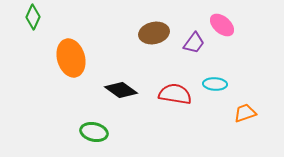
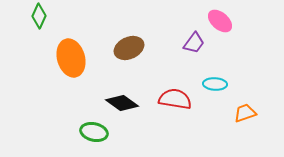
green diamond: moved 6 px right, 1 px up
pink ellipse: moved 2 px left, 4 px up
brown ellipse: moved 25 px left, 15 px down; rotated 12 degrees counterclockwise
black diamond: moved 1 px right, 13 px down
red semicircle: moved 5 px down
